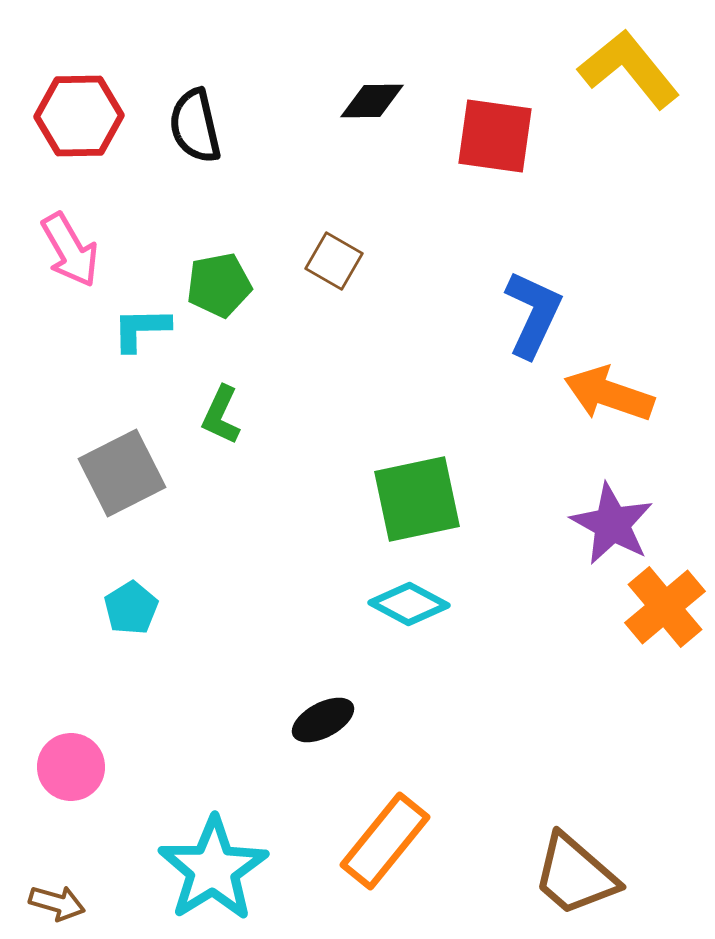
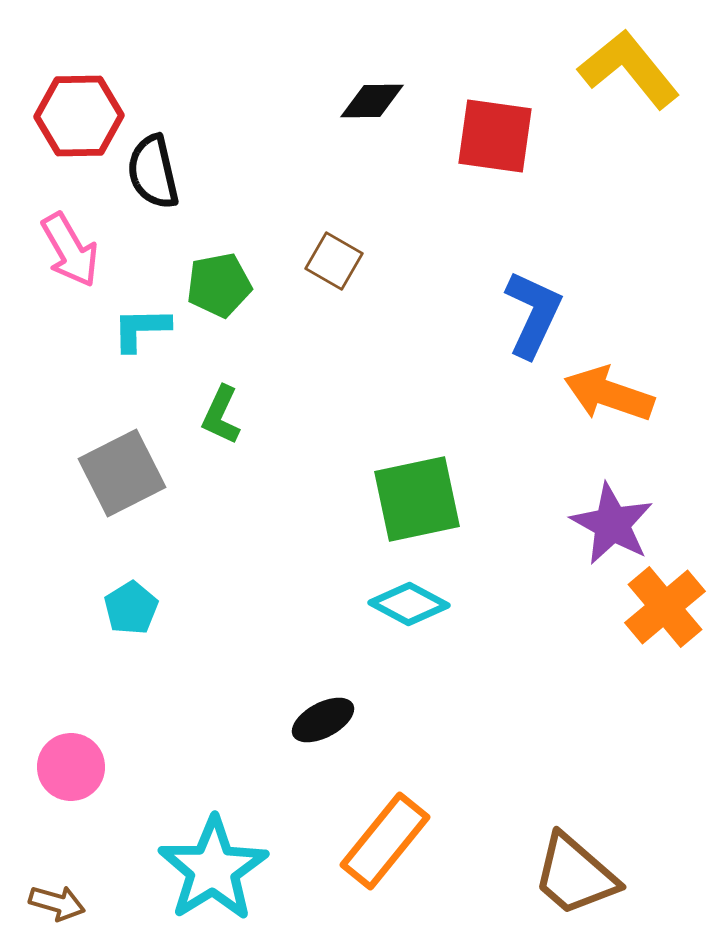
black semicircle: moved 42 px left, 46 px down
